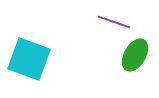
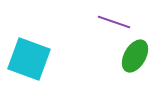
green ellipse: moved 1 px down
